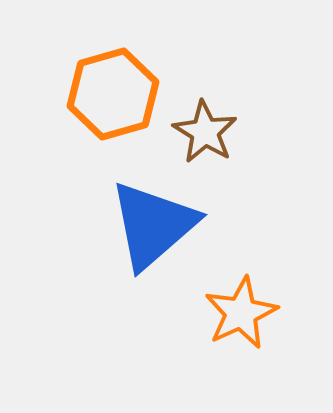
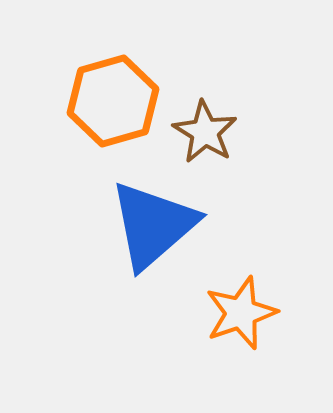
orange hexagon: moved 7 px down
orange star: rotated 6 degrees clockwise
